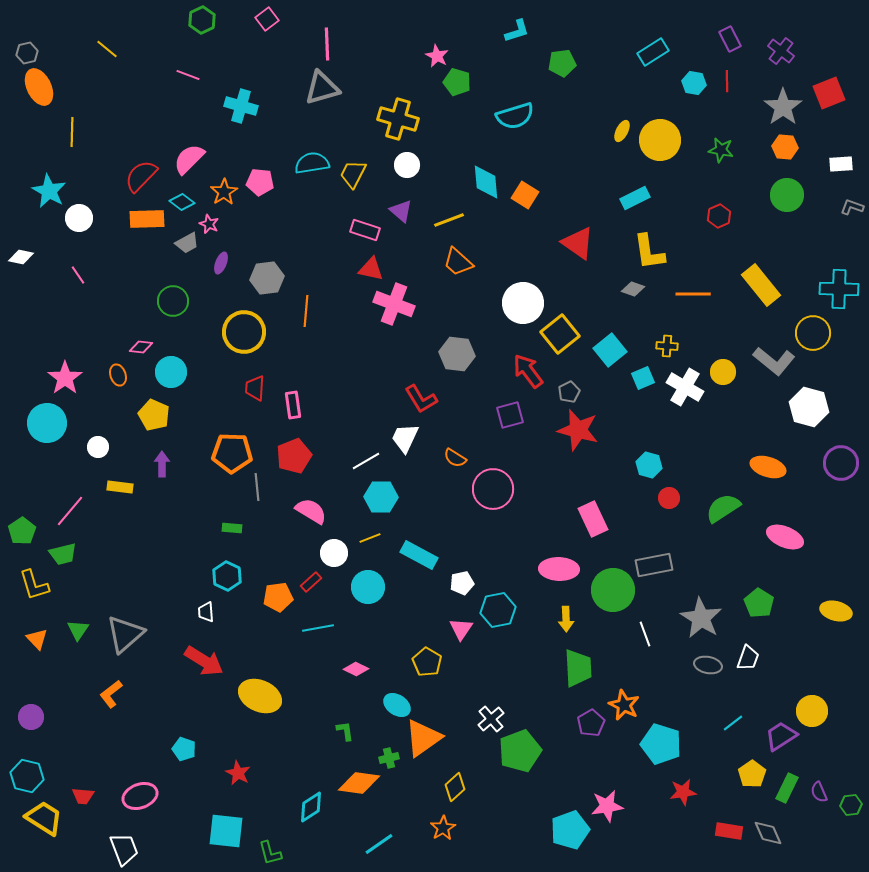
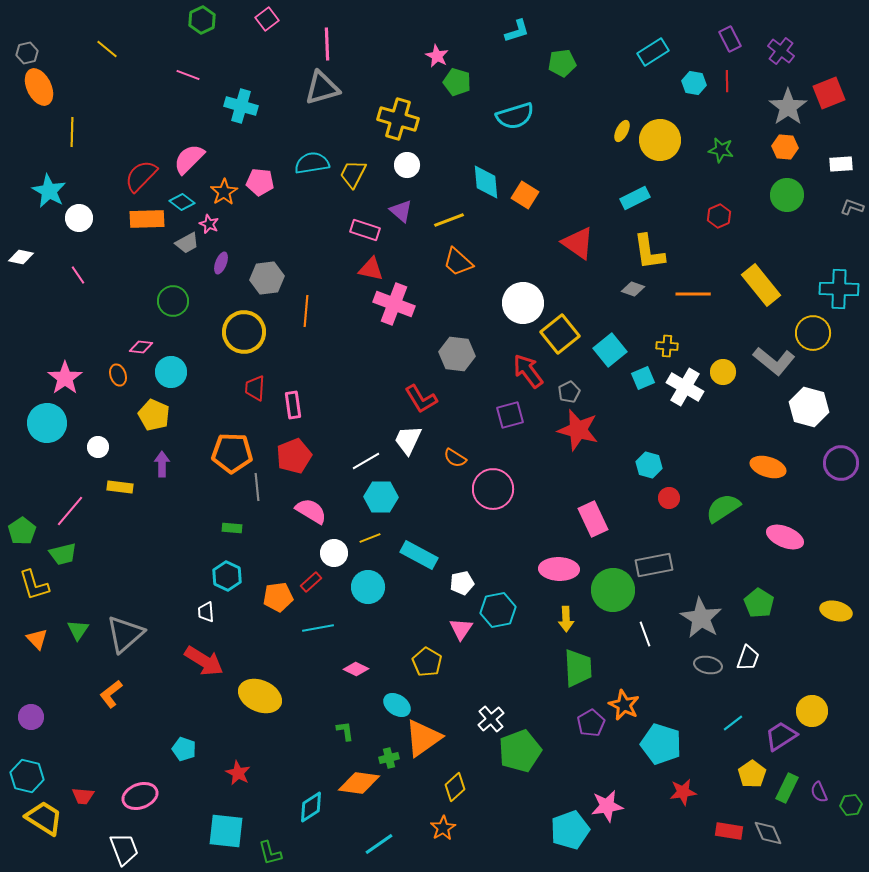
gray star at (783, 107): moved 5 px right
white trapezoid at (405, 438): moved 3 px right, 2 px down
